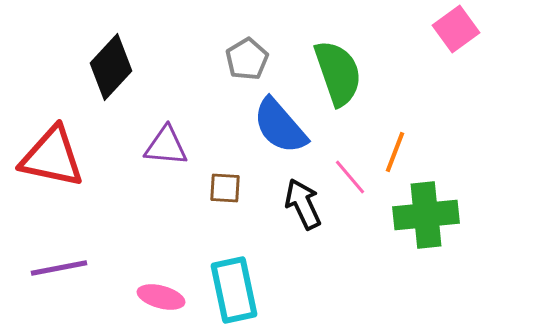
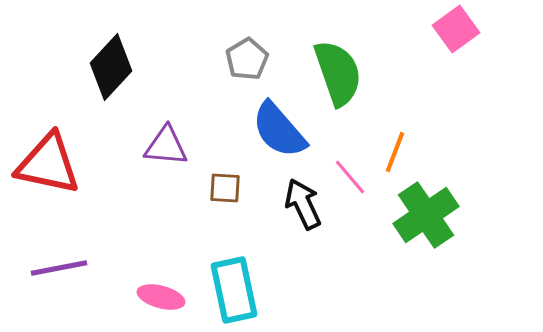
blue semicircle: moved 1 px left, 4 px down
red triangle: moved 4 px left, 7 px down
green cross: rotated 28 degrees counterclockwise
